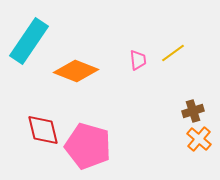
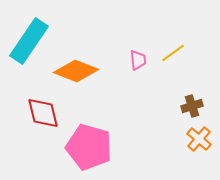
brown cross: moved 1 px left, 5 px up
red diamond: moved 17 px up
pink pentagon: moved 1 px right, 1 px down
